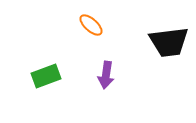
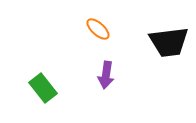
orange ellipse: moved 7 px right, 4 px down
green rectangle: moved 3 px left, 12 px down; rotated 72 degrees clockwise
